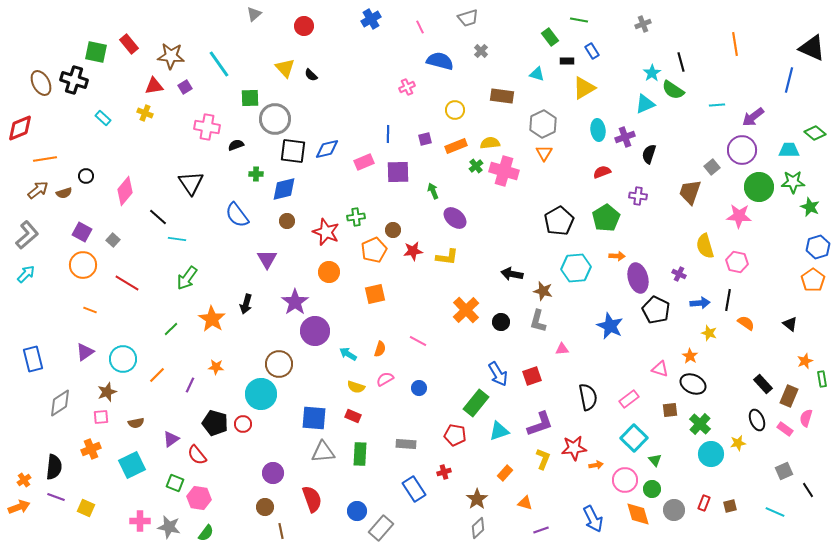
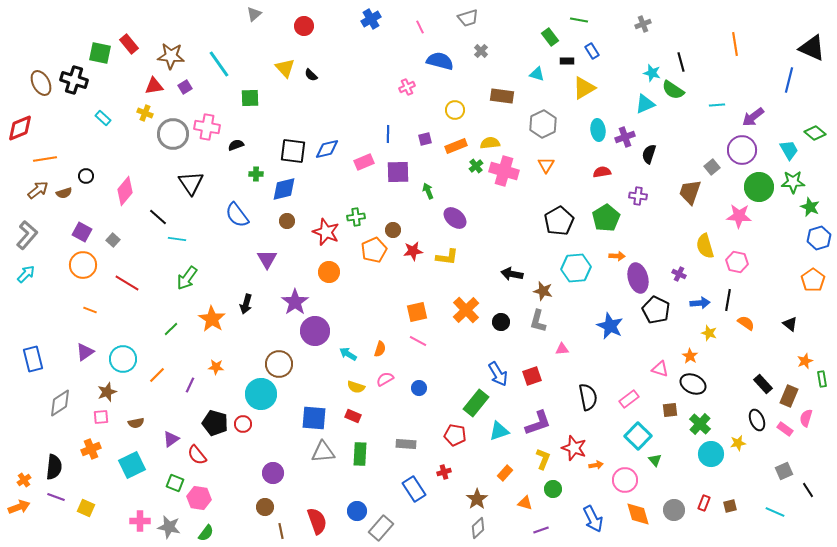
green square at (96, 52): moved 4 px right, 1 px down
cyan star at (652, 73): rotated 24 degrees counterclockwise
gray circle at (275, 119): moved 102 px left, 15 px down
cyan trapezoid at (789, 150): rotated 60 degrees clockwise
orange triangle at (544, 153): moved 2 px right, 12 px down
red semicircle at (602, 172): rotated 12 degrees clockwise
green arrow at (433, 191): moved 5 px left
gray L-shape at (27, 235): rotated 8 degrees counterclockwise
blue hexagon at (818, 247): moved 1 px right, 9 px up
orange square at (375, 294): moved 42 px right, 18 px down
purple L-shape at (540, 424): moved 2 px left, 1 px up
cyan square at (634, 438): moved 4 px right, 2 px up
red star at (574, 448): rotated 25 degrees clockwise
green circle at (652, 489): moved 99 px left
red semicircle at (312, 499): moved 5 px right, 22 px down
